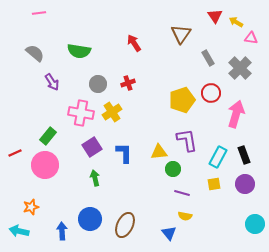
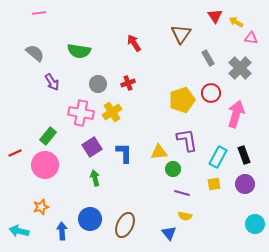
orange star: moved 10 px right
